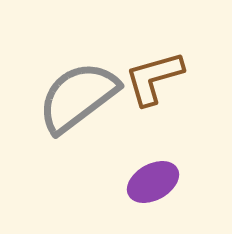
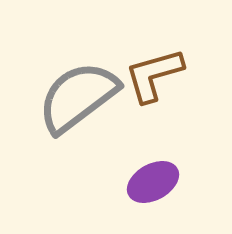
brown L-shape: moved 3 px up
